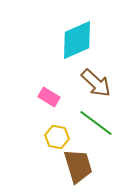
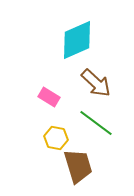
yellow hexagon: moved 1 px left, 1 px down
